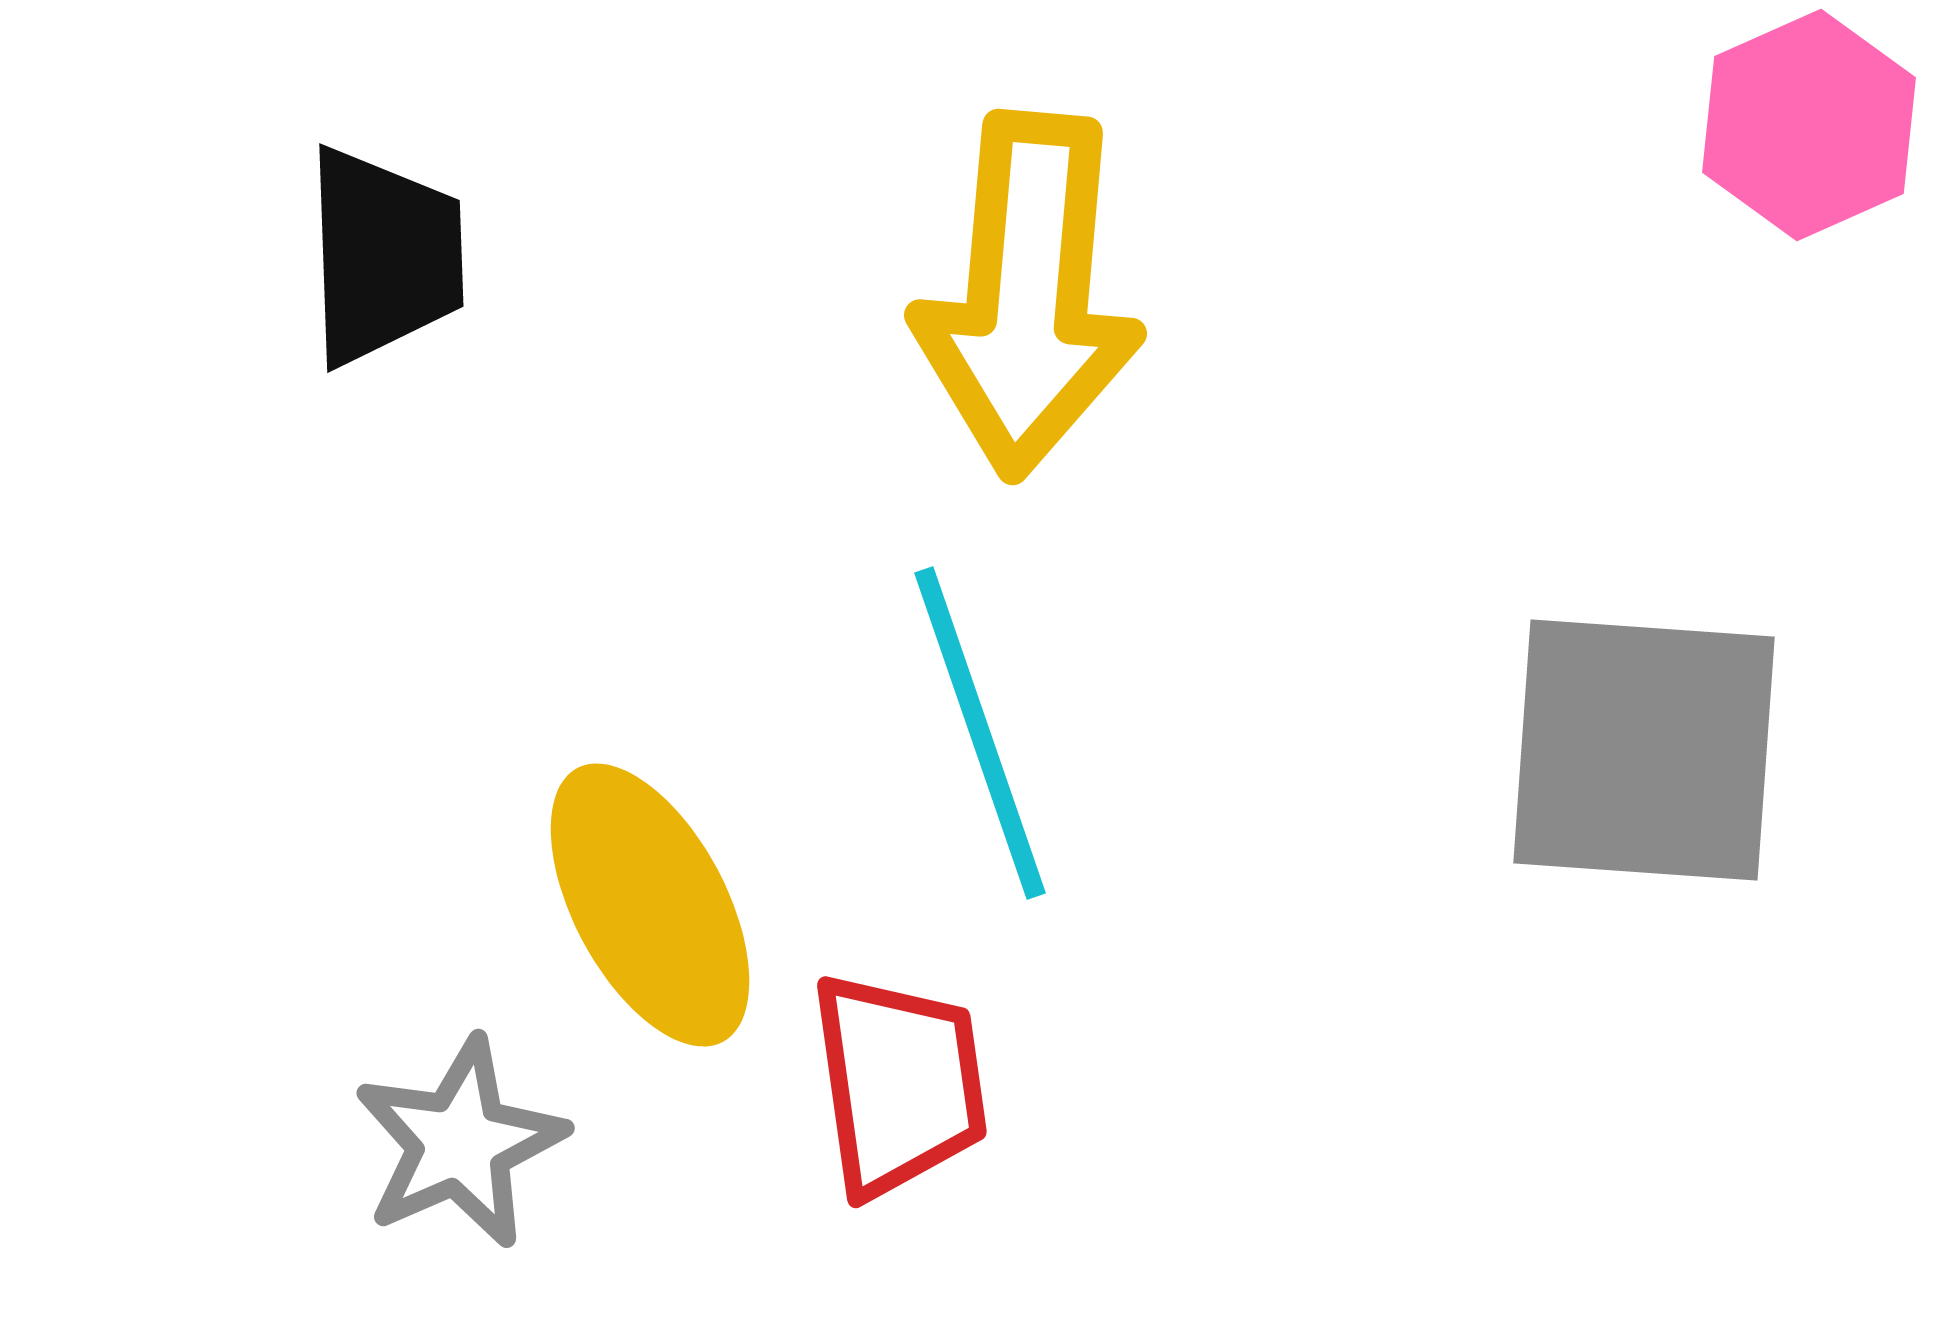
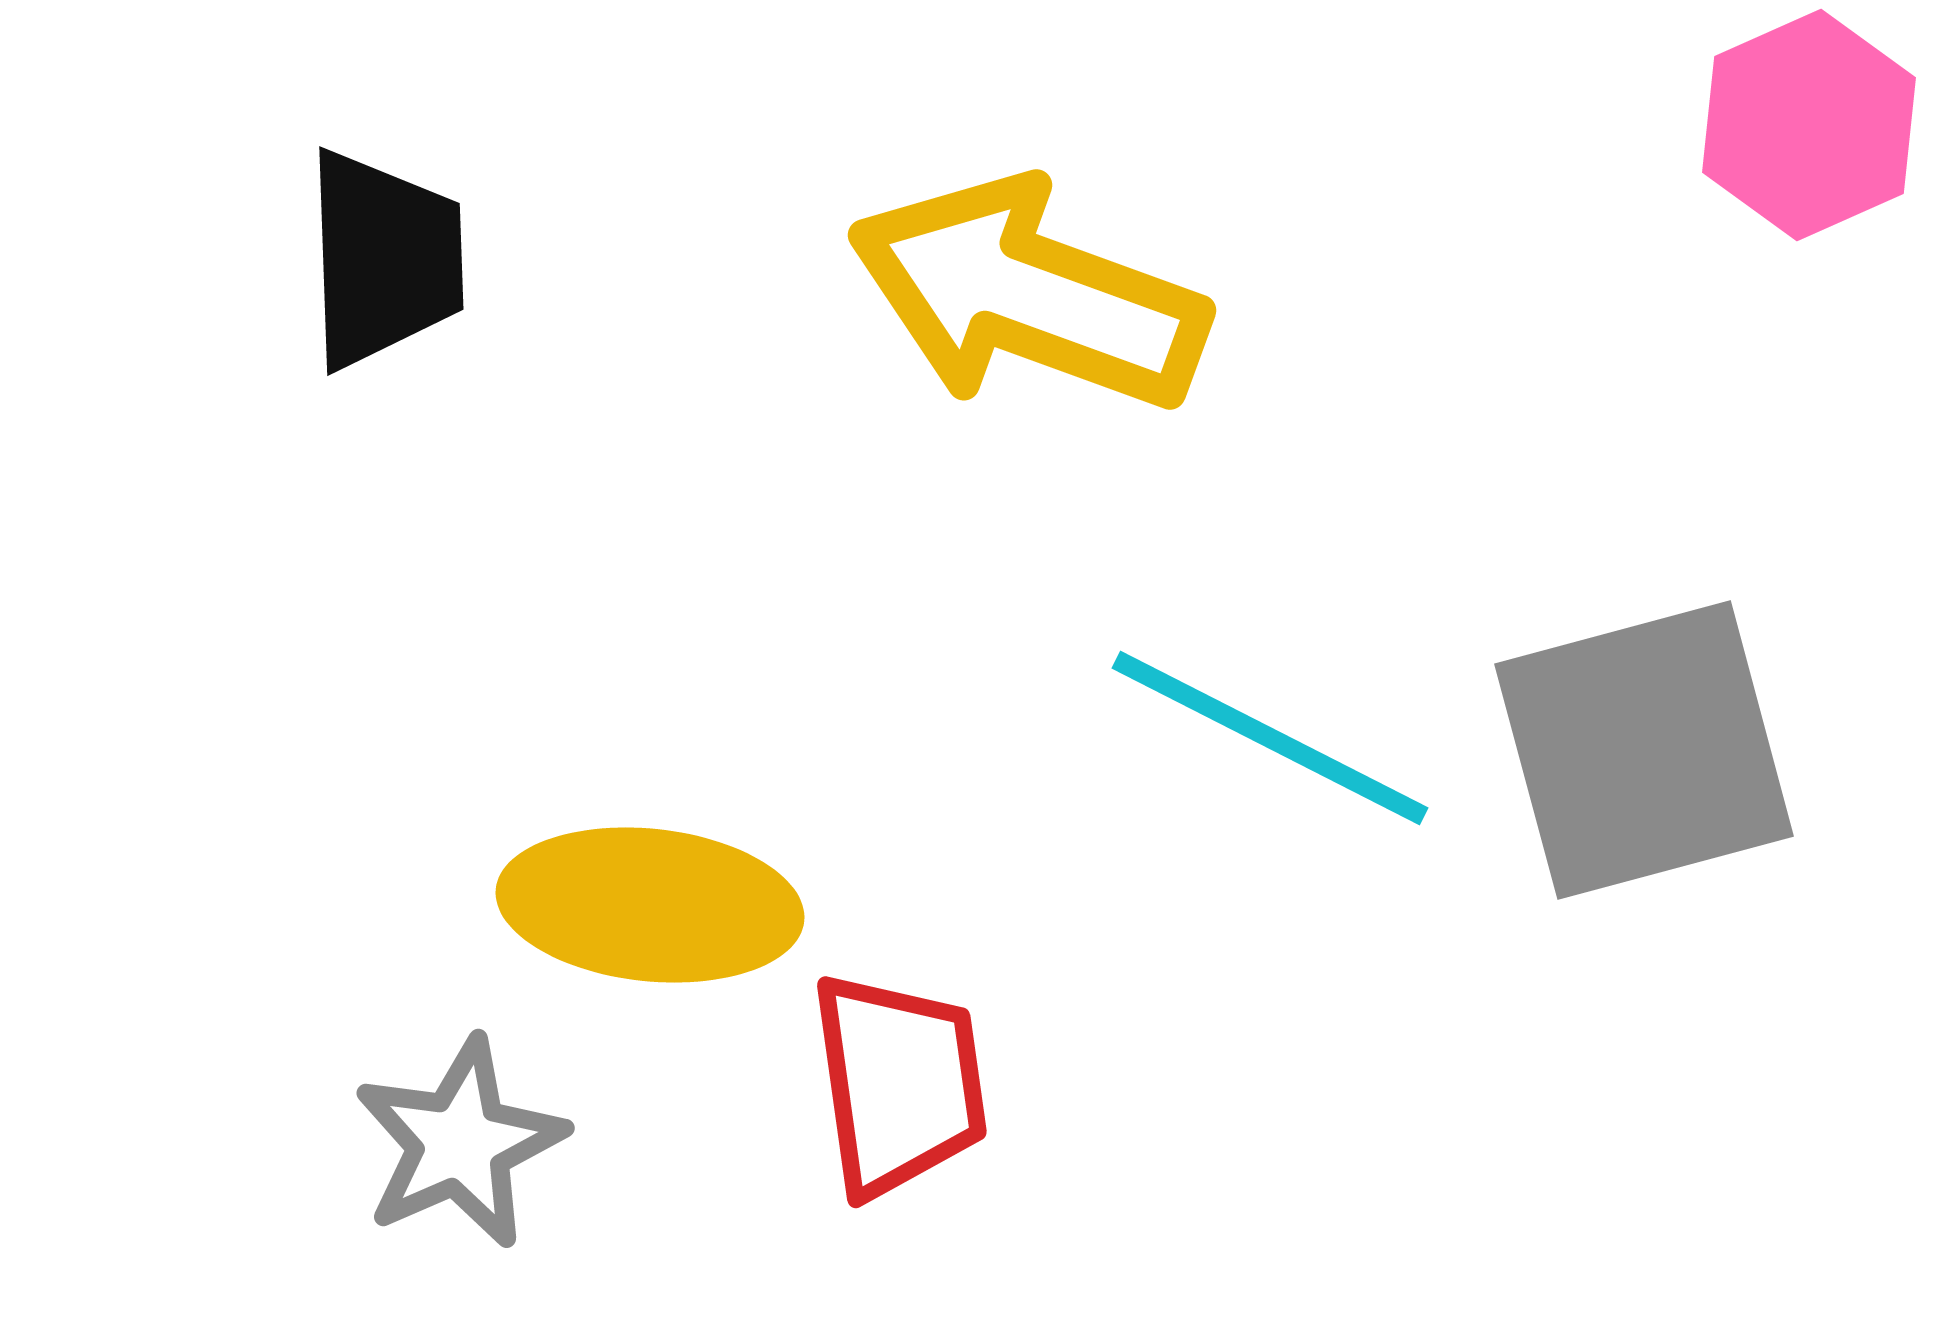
black trapezoid: moved 3 px down
yellow arrow: rotated 105 degrees clockwise
cyan line: moved 290 px right, 5 px down; rotated 44 degrees counterclockwise
gray square: rotated 19 degrees counterclockwise
yellow ellipse: rotated 56 degrees counterclockwise
